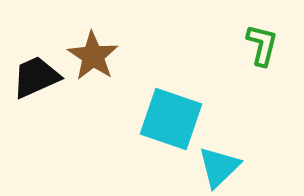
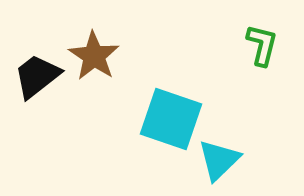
brown star: moved 1 px right
black trapezoid: moved 1 px right, 1 px up; rotated 14 degrees counterclockwise
cyan triangle: moved 7 px up
